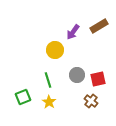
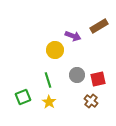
purple arrow: moved 4 px down; rotated 105 degrees counterclockwise
